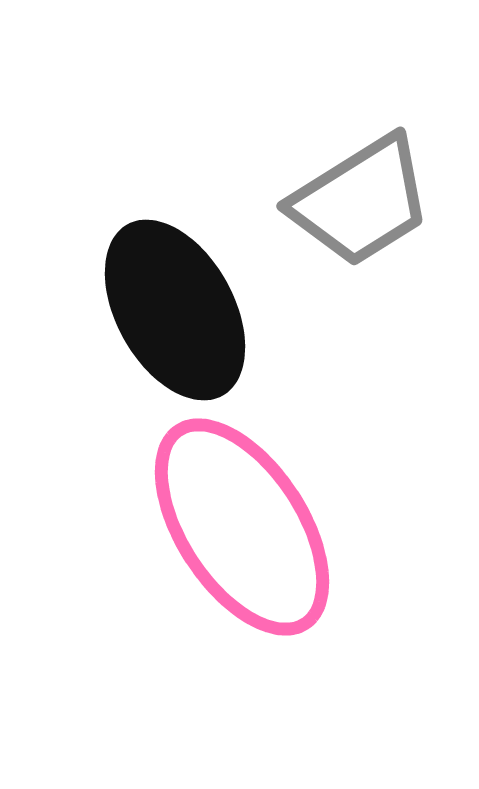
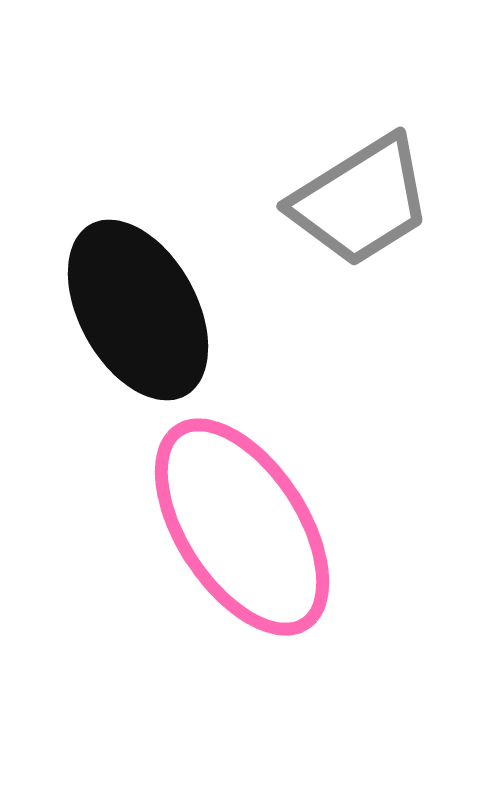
black ellipse: moved 37 px left
